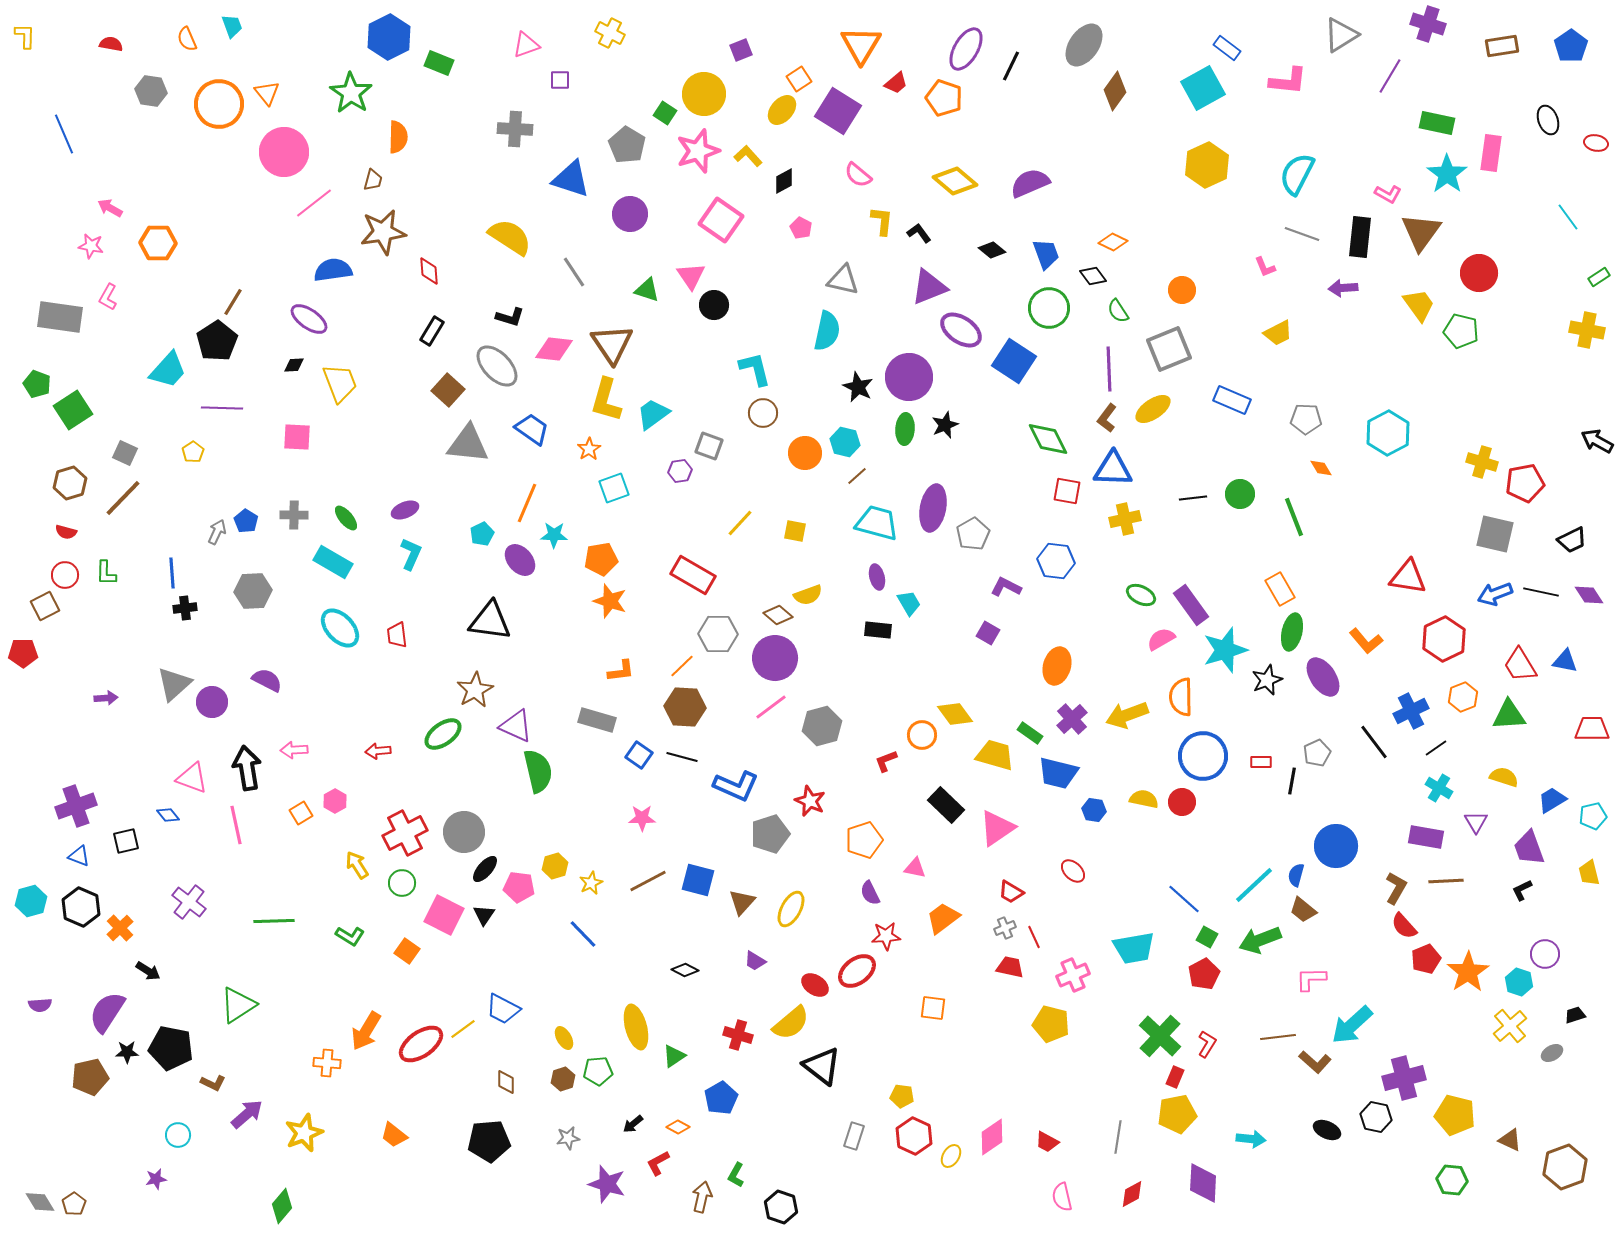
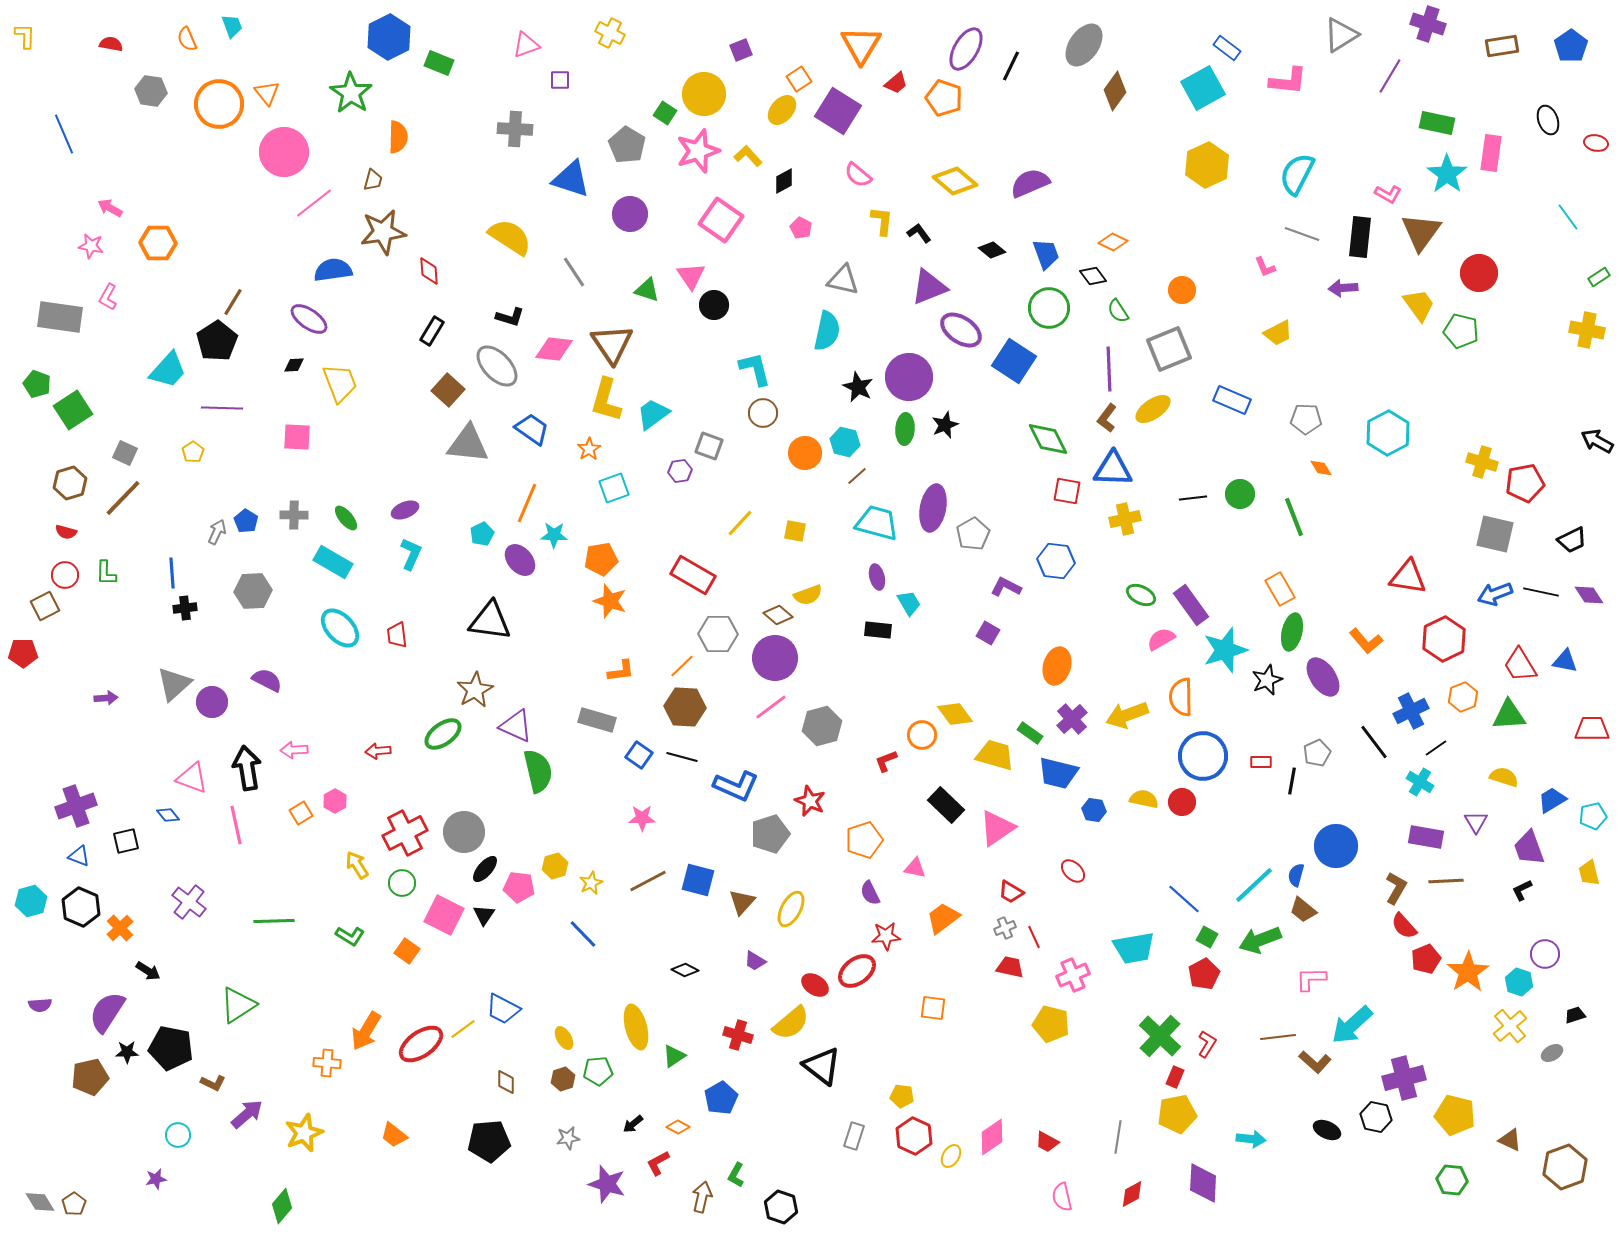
cyan cross at (1439, 788): moved 19 px left, 6 px up
